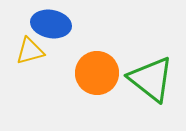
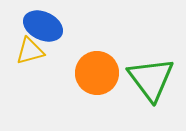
blue ellipse: moved 8 px left, 2 px down; rotated 15 degrees clockwise
green triangle: rotated 15 degrees clockwise
